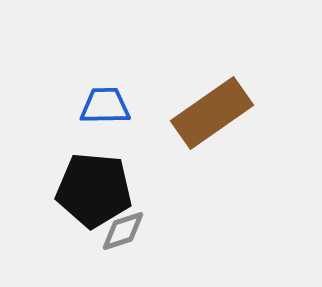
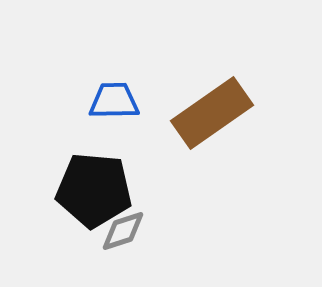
blue trapezoid: moved 9 px right, 5 px up
